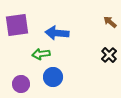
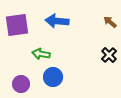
blue arrow: moved 12 px up
green arrow: rotated 18 degrees clockwise
